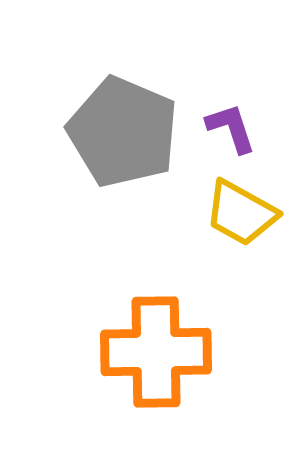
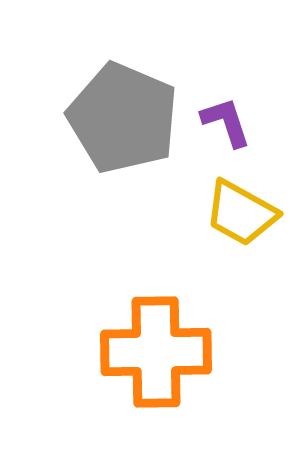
purple L-shape: moved 5 px left, 6 px up
gray pentagon: moved 14 px up
